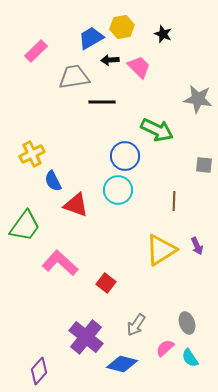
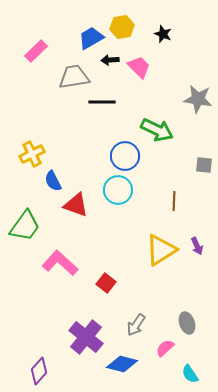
cyan semicircle: moved 16 px down
